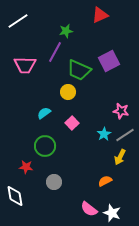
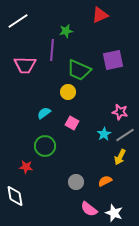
purple line: moved 3 px left, 2 px up; rotated 25 degrees counterclockwise
purple square: moved 4 px right, 1 px up; rotated 15 degrees clockwise
pink star: moved 1 px left, 1 px down
pink square: rotated 16 degrees counterclockwise
gray circle: moved 22 px right
white star: moved 2 px right
